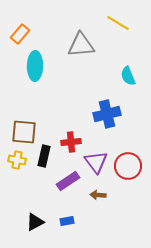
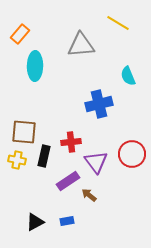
blue cross: moved 8 px left, 10 px up
red circle: moved 4 px right, 12 px up
brown arrow: moved 9 px left; rotated 35 degrees clockwise
